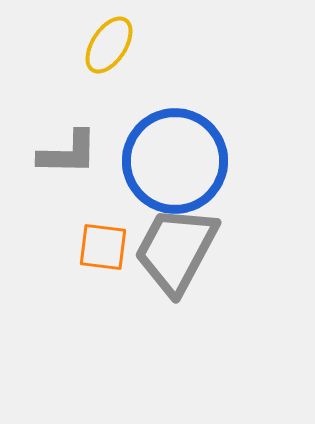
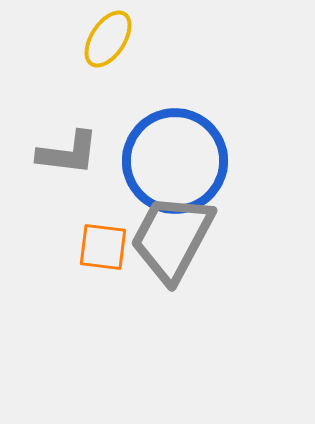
yellow ellipse: moved 1 px left, 6 px up
gray L-shape: rotated 6 degrees clockwise
gray trapezoid: moved 4 px left, 12 px up
